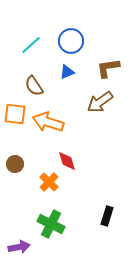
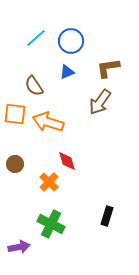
cyan line: moved 5 px right, 7 px up
brown arrow: rotated 20 degrees counterclockwise
